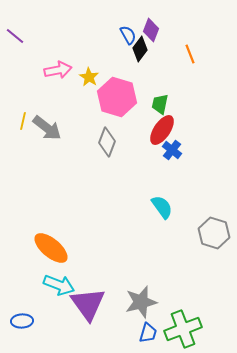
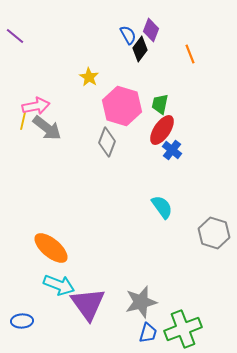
pink arrow: moved 22 px left, 36 px down
pink hexagon: moved 5 px right, 9 px down
